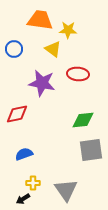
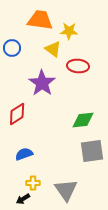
yellow star: moved 1 px right, 1 px down
blue circle: moved 2 px left, 1 px up
red ellipse: moved 8 px up
purple star: rotated 24 degrees clockwise
red diamond: rotated 20 degrees counterclockwise
gray square: moved 1 px right, 1 px down
